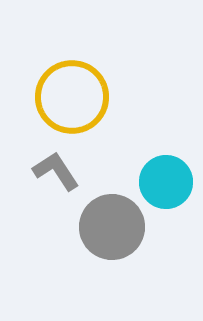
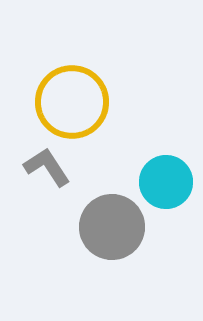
yellow circle: moved 5 px down
gray L-shape: moved 9 px left, 4 px up
